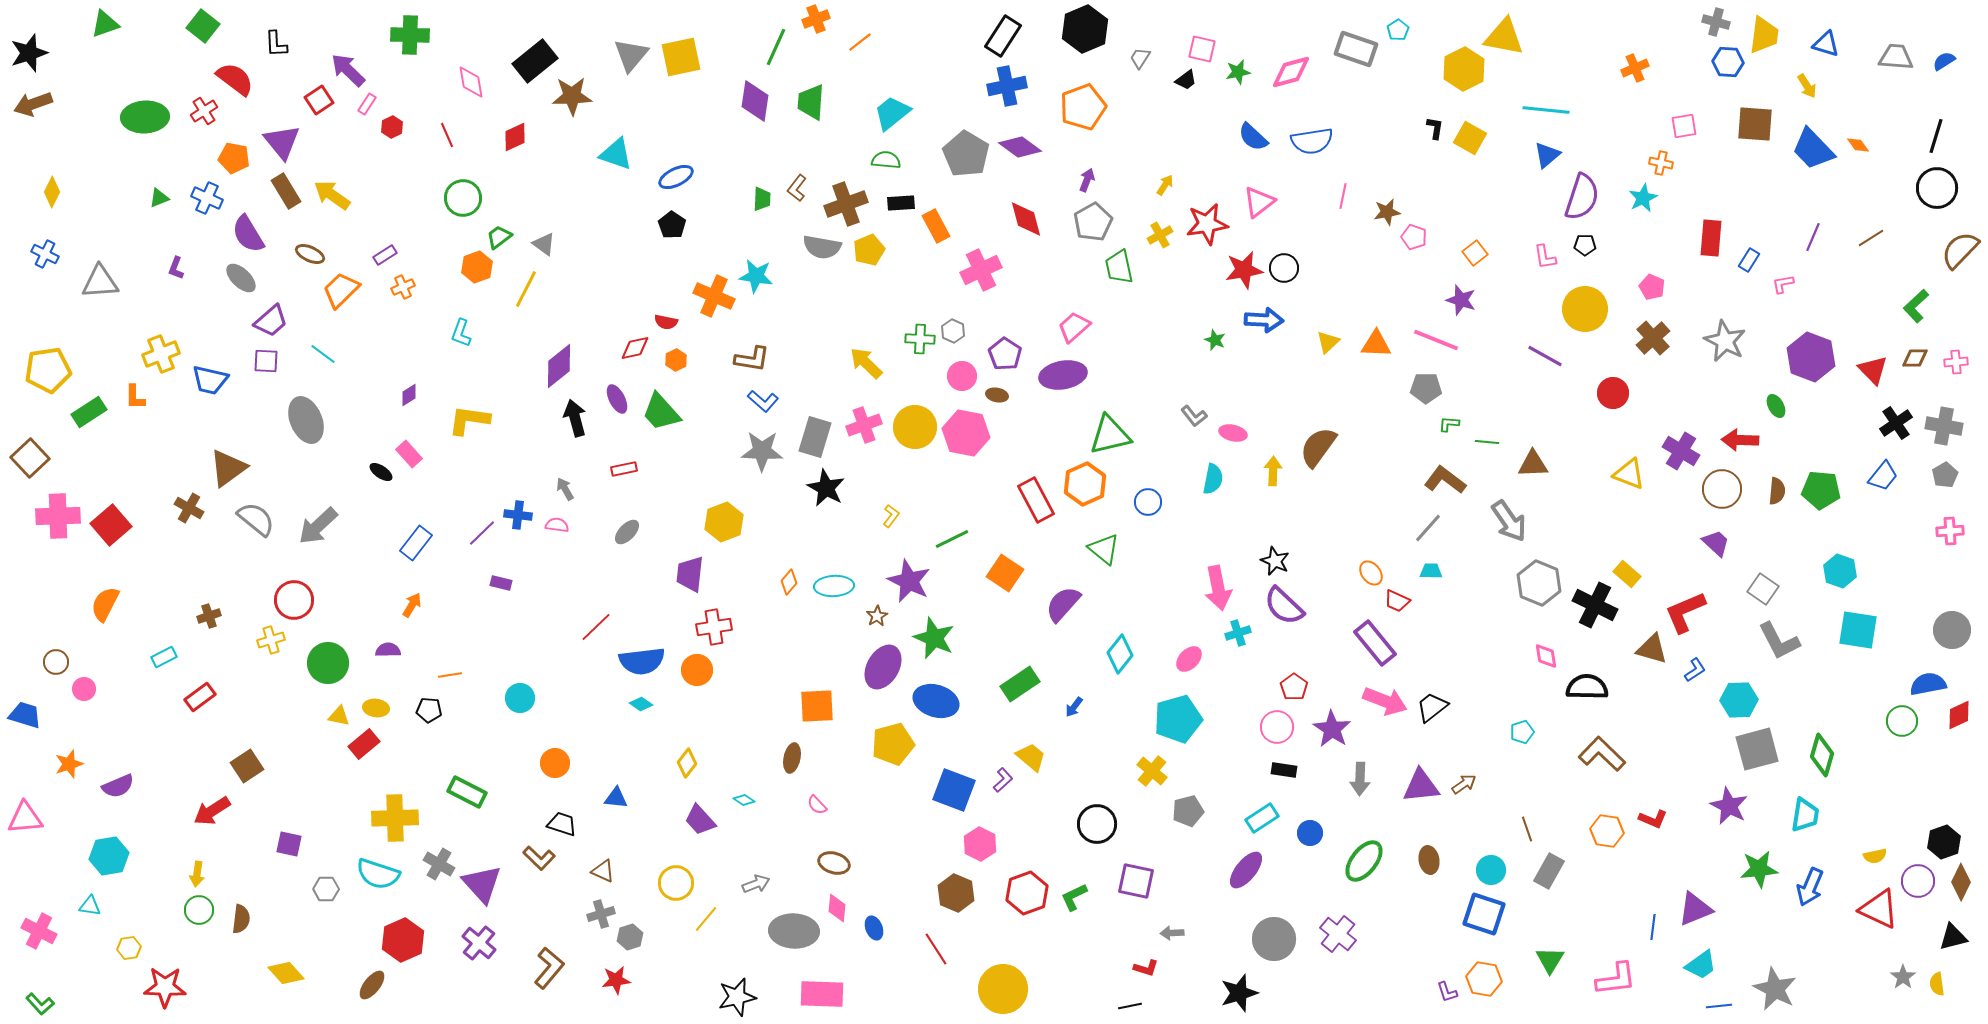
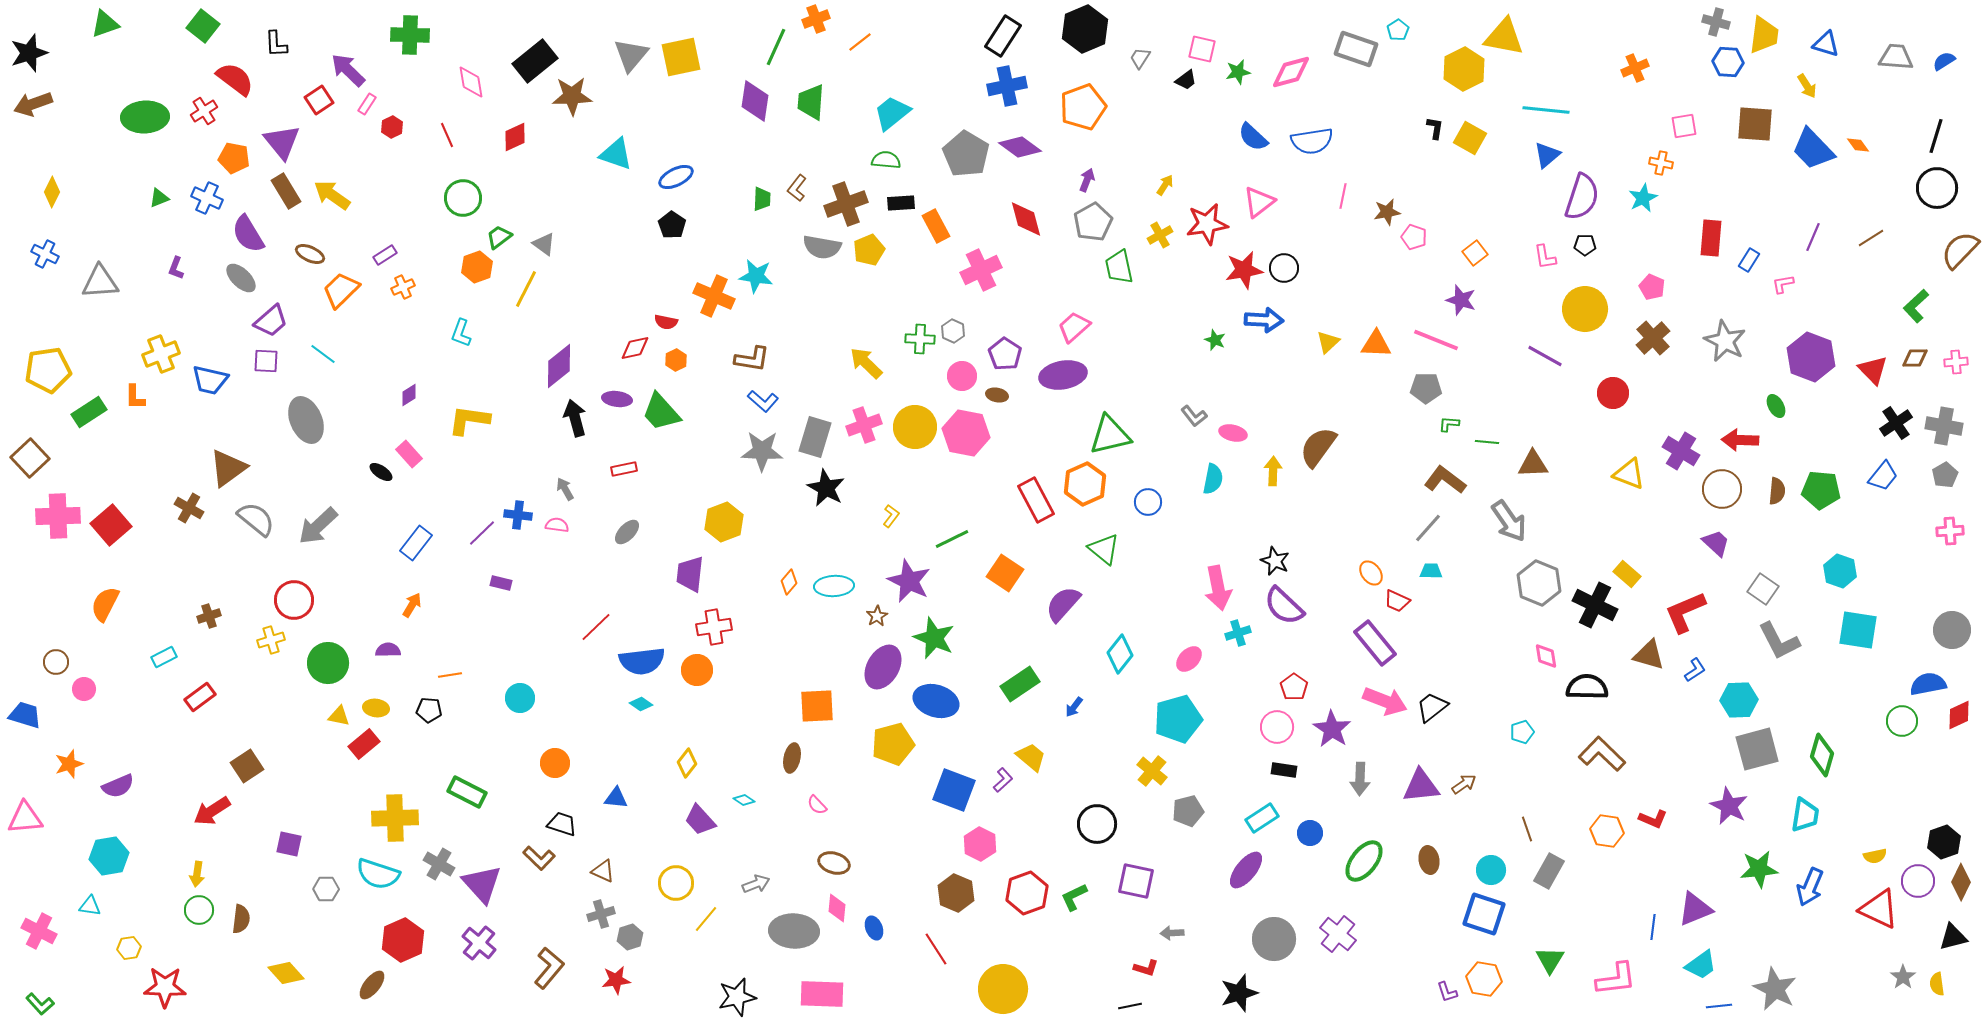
purple ellipse at (617, 399): rotated 56 degrees counterclockwise
brown triangle at (1652, 649): moved 3 px left, 6 px down
